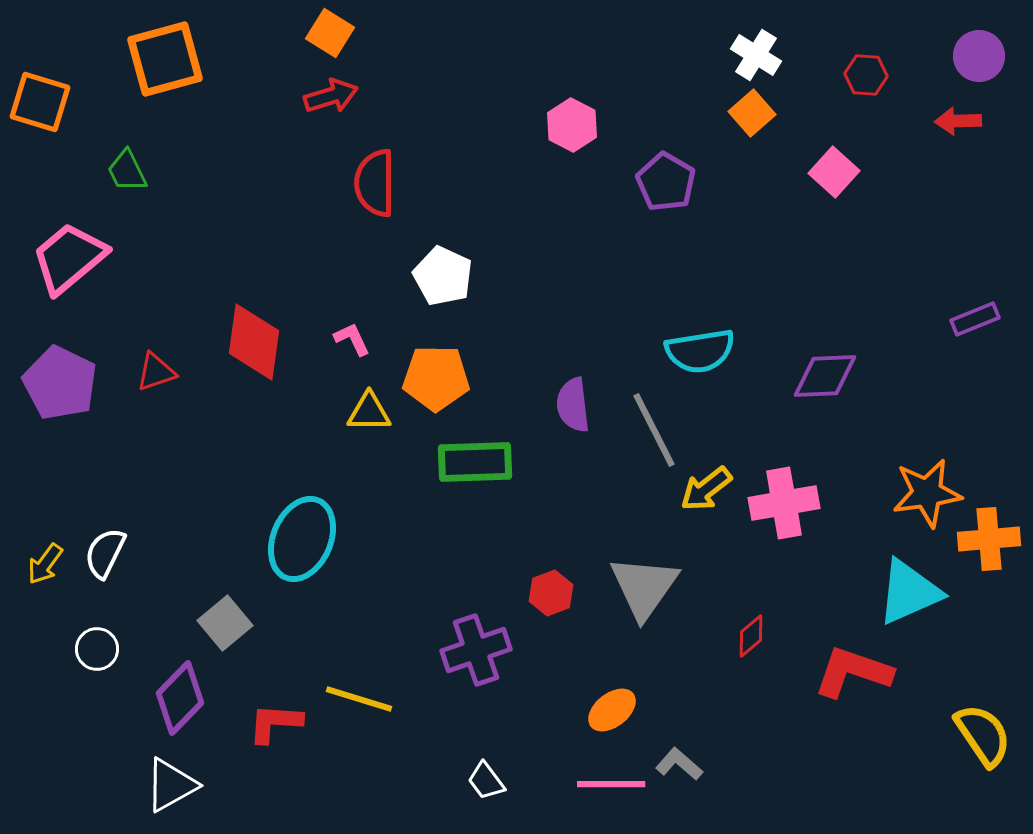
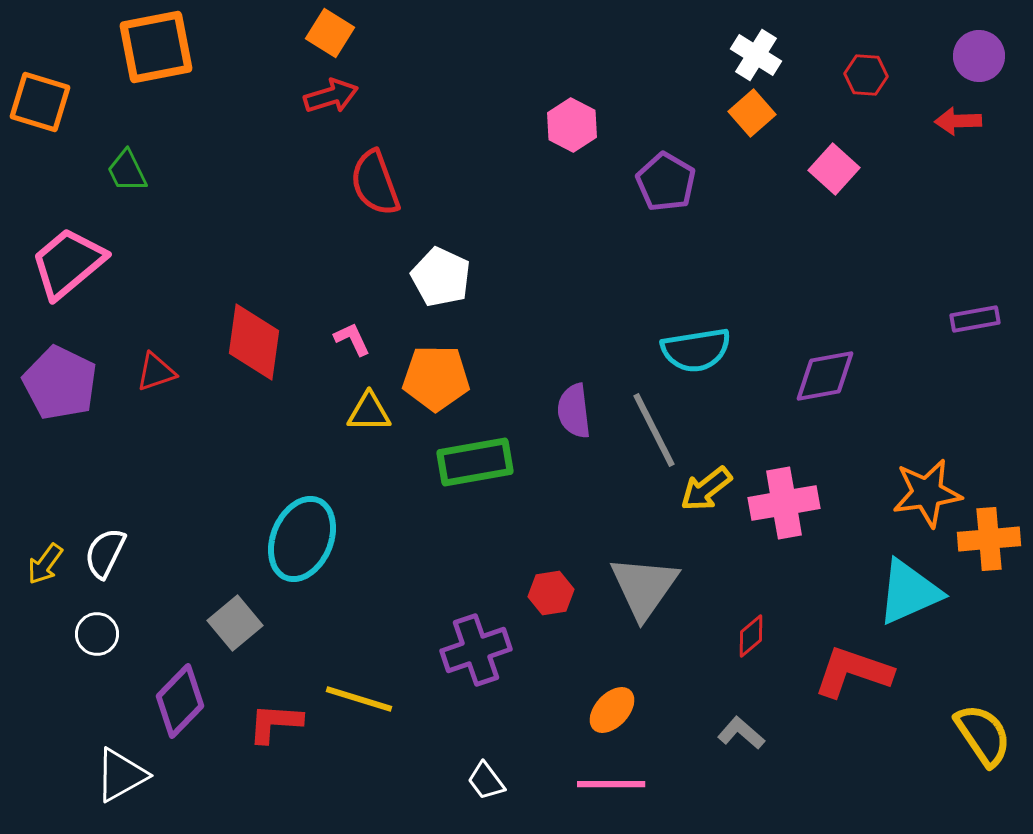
orange square at (165, 59): moved 9 px left, 12 px up; rotated 4 degrees clockwise
pink square at (834, 172): moved 3 px up
red semicircle at (375, 183): rotated 20 degrees counterclockwise
pink trapezoid at (69, 258): moved 1 px left, 5 px down
white pentagon at (443, 276): moved 2 px left, 1 px down
purple rectangle at (975, 319): rotated 12 degrees clockwise
cyan semicircle at (700, 351): moved 4 px left, 1 px up
purple diamond at (825, 376): rotated 8 degrees counterclockwise
purple semicircle at (573, 405): moved 1 px right, 6 px down
green rectangle at (475, 462): rotated 8 degrees counterclockwise
red hexagon at (551, 593): rotated 12 degrees clockwise
gray square at (225, 623): moved 10 px right
white circle at (97, 649): moved 15 px up
purple diamond at (180, 698): moved 3 px down
orange ellipse at (612, 710): rotated 9 degrees counterclockwise
gray L-shape at (679, 764): moved 62 px right, 31 px up
white triangle at (171, 785): moved 50 px left, 10 px up
